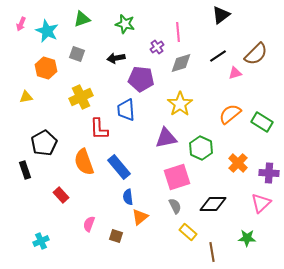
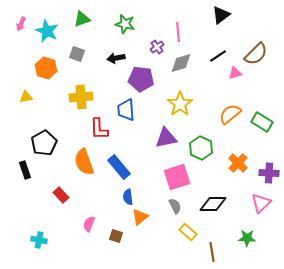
yellow cross at (81, 97): rotated 20 degrees clockwise
cyan cross at (41, 241): moved 2 px left, 1 px up; rotated 35 degrees clockwise
